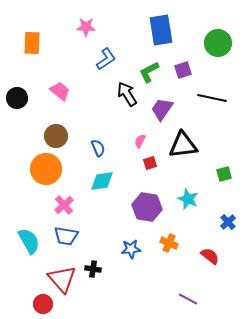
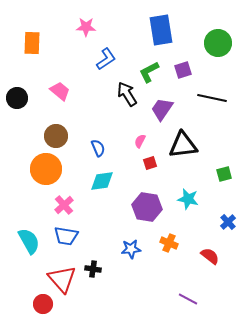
cyan star: rotated 10 degrees counterclockwise
